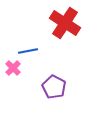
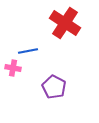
pink cross: rotated 35 degrees counterclockwise
